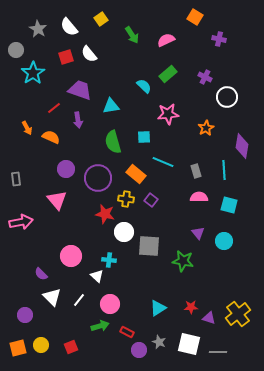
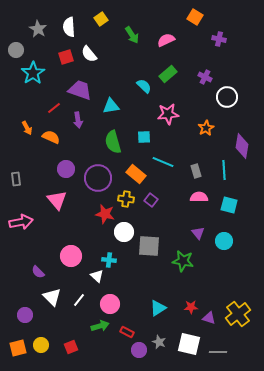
white semicircle at (69, 27): rotated 36 degrees clockwise
purple semicircle at (41, 274): moved 3 px left, 2 px up
